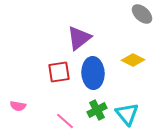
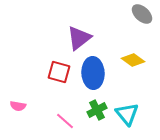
yellow diamond: rotated 10 degrees clockwise
red square: rotated 25 degrees clockwise
